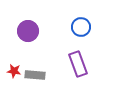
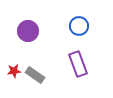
blue circle: moved 2 px left, 1 px up
red star: rotated 16 degrees counterclockwise
gray rectangle: rotated 30 degrees clockwise
